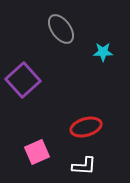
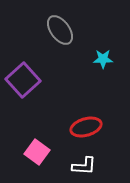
gray ellipse: moved 1 px left, 1 px down
cyan star: moved 7 px down
pink square: rotated 30 degrees counterclockwise
